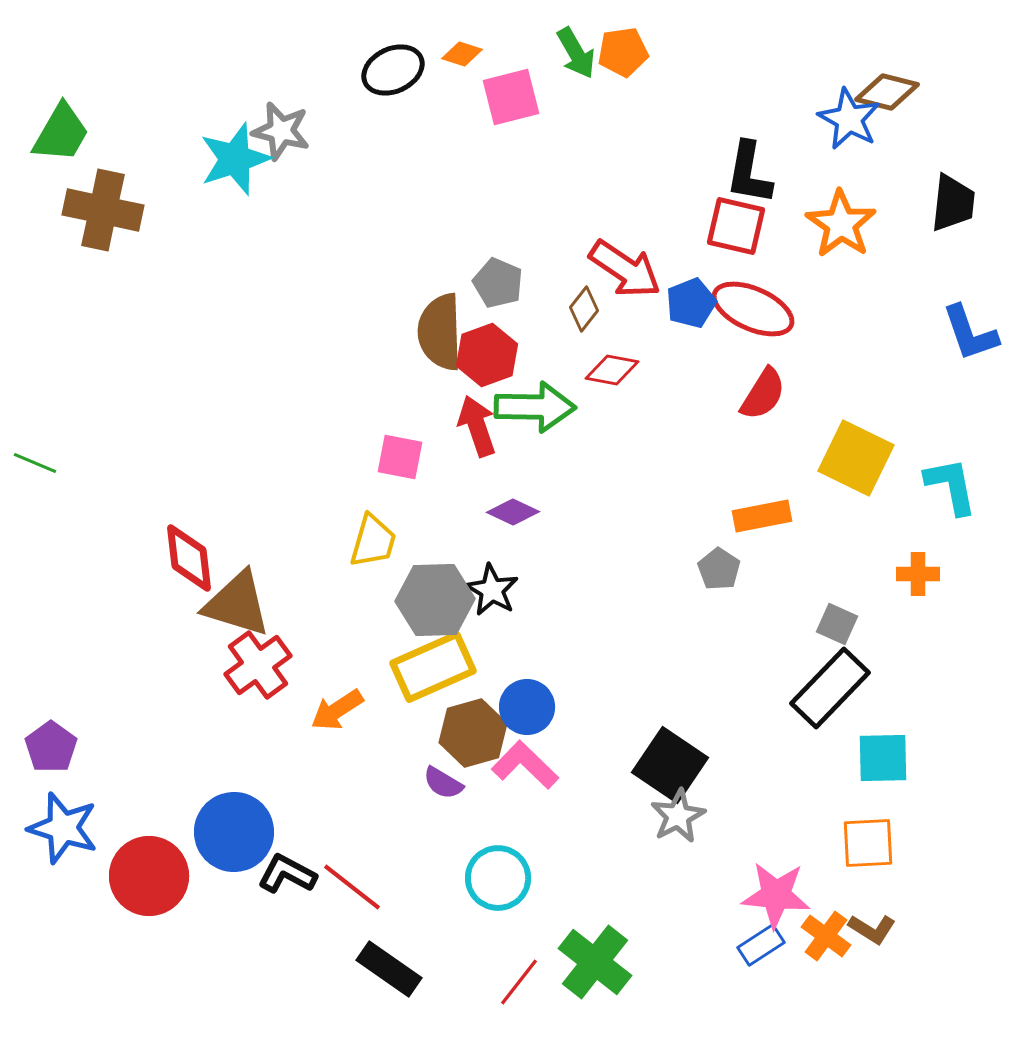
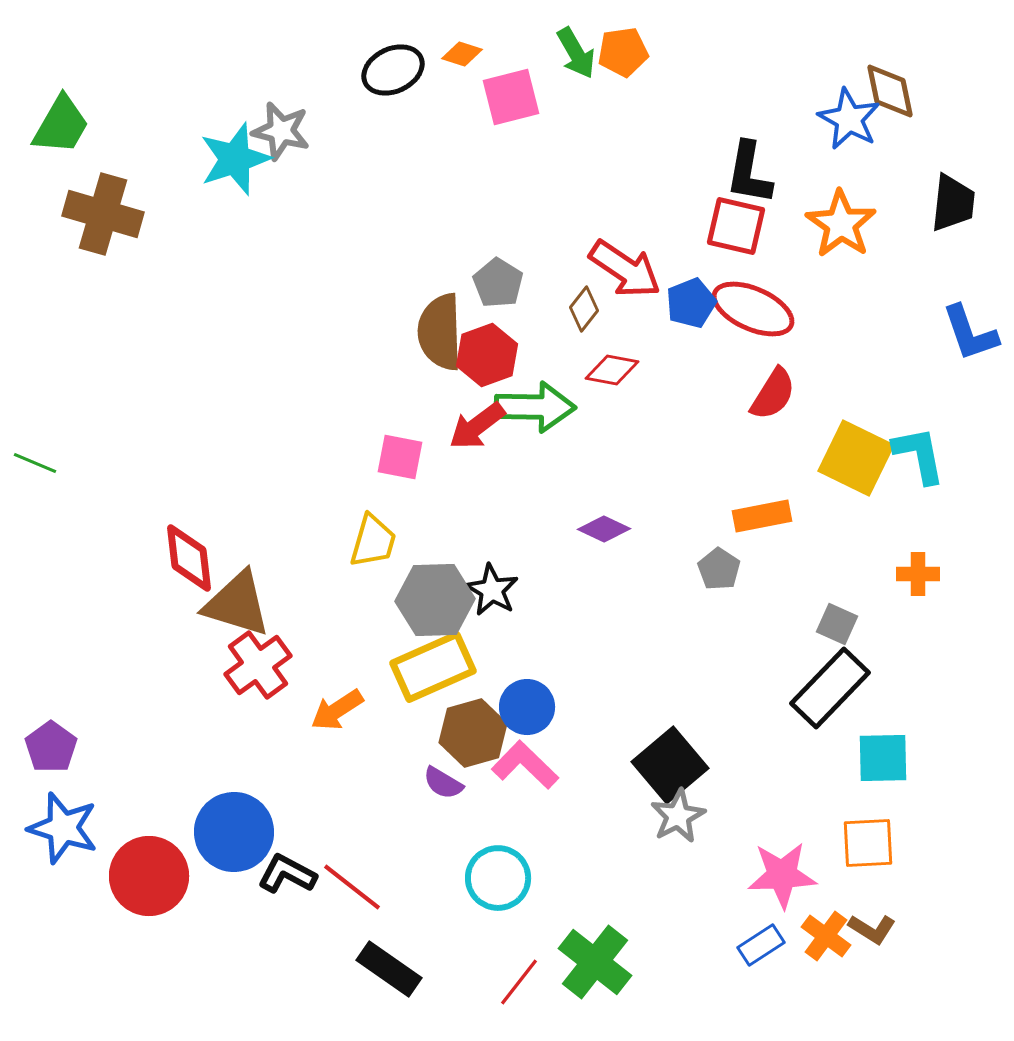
brown diamond at (887, 92): moved 3 px right, 1 px up; rotated 64 degrees clockwise
green trapezoid at (61, 133): moved 8 px up
brown cross at (103, 210): moved 4 px down; rotated 4 degrees clockwise
gray pentagon at (498, 283): rotated 9 degrees clockwise
red semicircle at (763, 394): moved 10 px right
red arrow at (477, 426): rotated 108 degrees counterclockwise
cyan L-shape at (951, 486): moved 32 px left, 31 px up
purple diamond at (513, 512): moved 91 px right, 17 px down
black square at (670, 765): rotated 16 degrees clockwise
pink star at (776, 895): moved 6 px right, 20 px up; rotated 8 degrees counterclockwise
